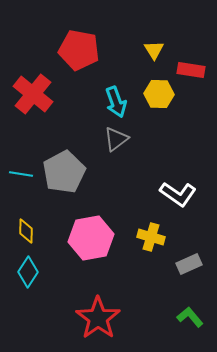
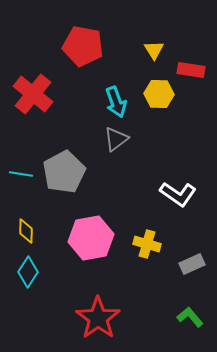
red pentagon: moved 4 px right, 4 px up
yellow cross: moved 4 px left, 7 px down
gray rectangle: moved 3 px right
